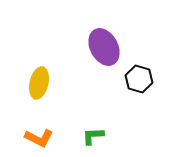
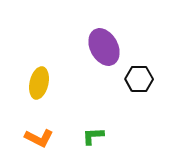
black hexagon: rotated 16 degrees counterclockwise
